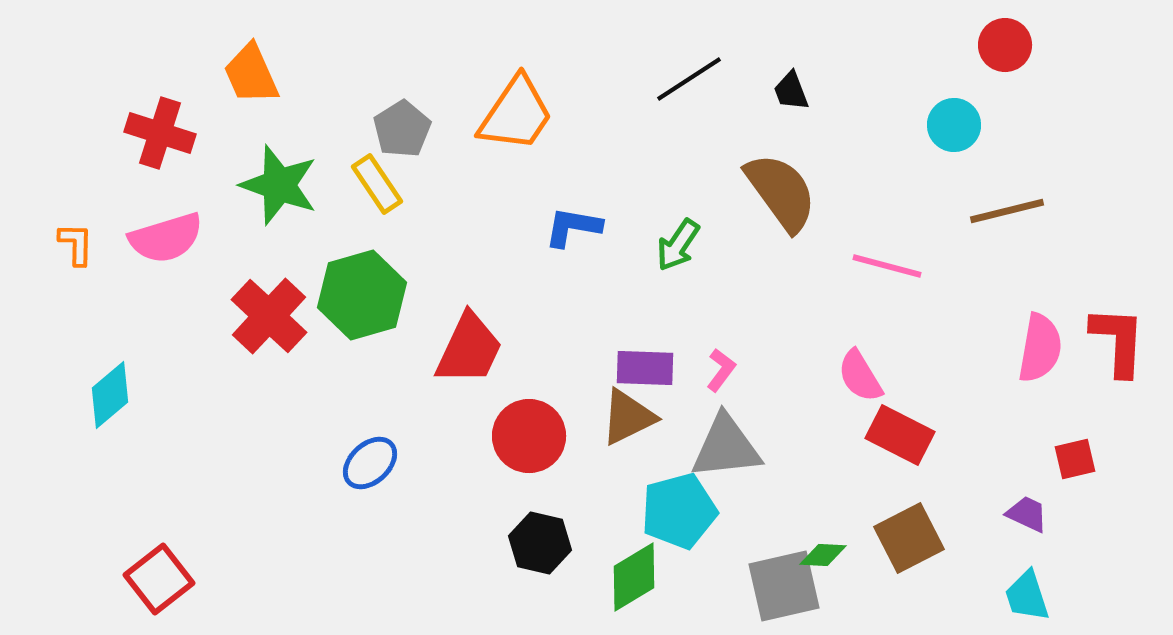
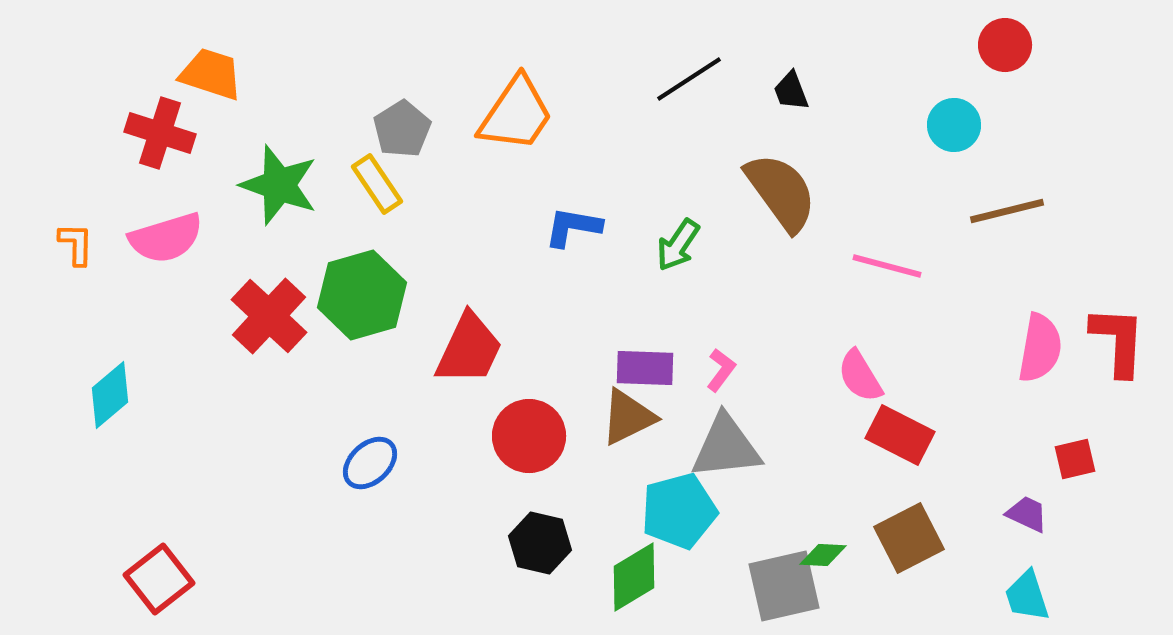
orange trapezoid at (251, 74): moved 40 px left; rotated 132 degrees clockwise
